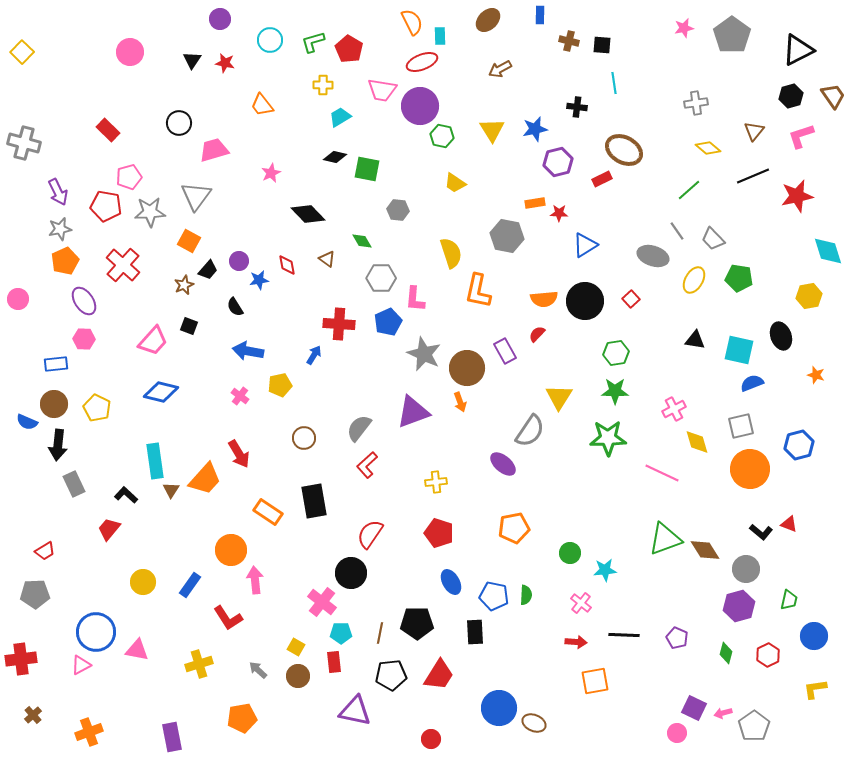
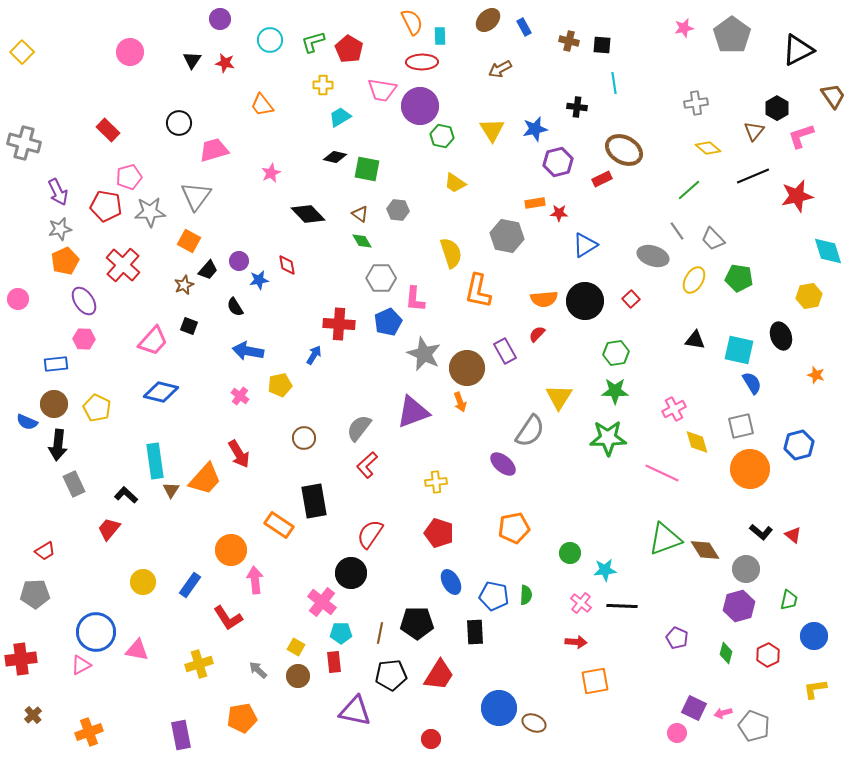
blue rectangle at (540, 15): moved 16 px left, 12 px down; rotated 30 degrees counterclockwise
red ellipse at (422, 62): rotated 20 degrees clockwise
black hexagon at (791, 96): moved 14 px left, 12 px down; rotated 15 degrees counterclockwise
brown triangle at (327, 259): moved 33 px right, 45 px up
blue semicircle at (752, 383): rotated 80 degrees clockwise
orange rectangle at (268, 512): moved 11 px right, 13 px down
red triangle at (789, 524): moved 4 px right, 11 px down; rotated 18 degrees clockwise
black line at (624, 635): moved 2 px left, 29 px up
gray pentagon at (754, 726): rotated 16 degrees counterclockwise
purple rectangle at (172, 737): moved 9 px right, 2 px up
